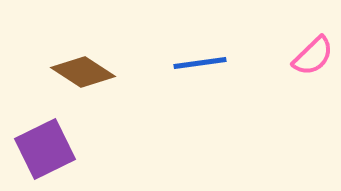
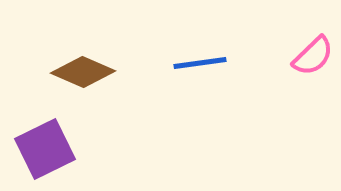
brown diamond: rotated 10 degrees counterclockwise
